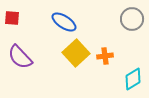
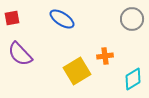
red square: rotated 14 degrees counterclockwise
blue ellipse: moved 2 px left, 3 px up
yellow square: moved 1 px right, 18 px down; rotated 12 degrees clockwise
purple semicircle: moved 3 px up
